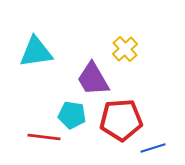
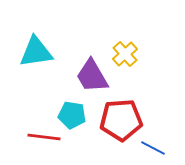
yellow cross: moved 5 px down
purple trapezoid: moved 1 px left, 3 px up
blue line: rotated 45 degrees clockwise
